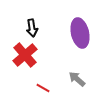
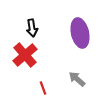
red line: rotated 40 degrees clockwise
